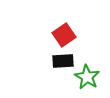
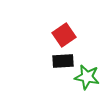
green star: rotated 20 degrees counterclockwise
